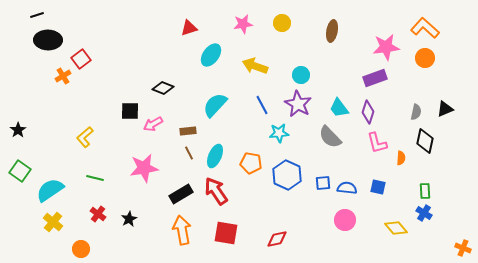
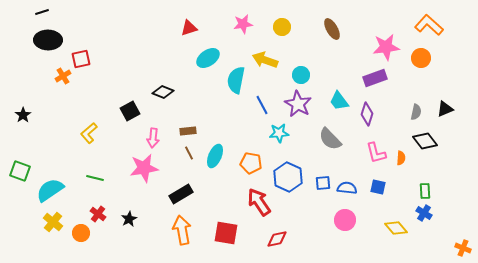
black line at (37, 15): moved 5 px right, 3 px up
yellow circle at (282, 23): moved 4 px down
orange L-shape at (425, 28): moved 4 px right, 3 px up
brown ellipse at (332, 31): moved 2 px up; rotated 40 degrees counterclockwise
cyan ellipse at (211, 55): moved 3 px left, 3 px down; rotated 20 degrees clockwise
orange circle at (425, 58): moved 4 px left
red square at (81, 59): rotated 24 degrees clockwise
yellow arrow at (255, 66): moved 10 px right, 6 px up
black diamond at (163, 88): moved 4 px down
cyan semicircle at (215, 105): moved 21 px right, 25 px up; rotated 32 degrees counterclockwise
cyan trapezoid at (339, 108): moved 7 px up
black square at (130, 111): rotated 30 degrees counterclockwise
purple diamond at (368, 112): moved 1 px left, 2 px down
pink arrow at (153, 124): moved 14 px down; rotated 54 degrees counterclockwise
black star at (18, 130): moved 5 px right, 15 px up
yellow L-shape at (85, 137): moved 4 px right, 4 px up
gray semicircle at (330, 137): moved 2 px down
black diamond at (425, 141): rotated 50 degrees counterclockwise
pink L-shape at (377, 143): moved 1 px left, 10 px down
green square at (20, 171): rotated 15 degrees counterclockwise
blue hexagon at (287, 175): moved 1 px right, 2 px down
red arrow at (216, 191): moved 43 px right, 11 px down
orange circle at (81, 249): moved 16 px up
